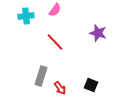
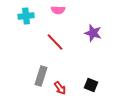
pink semicircle: moved 3 px right; rotated 56 degrees clockwise
purple star: moved 5 px left
